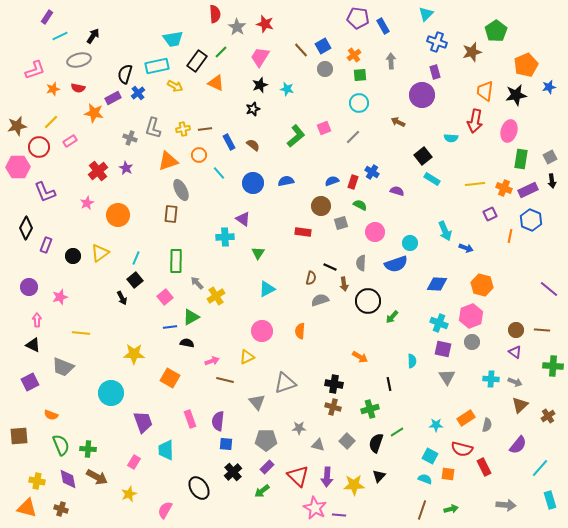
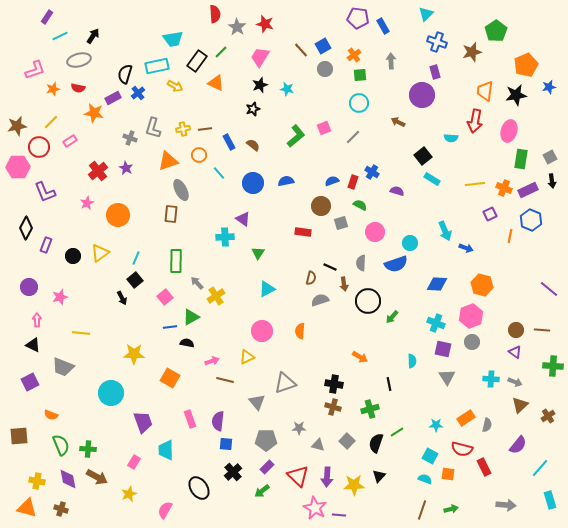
cyan cross at (439, 323): moved 3 px left
